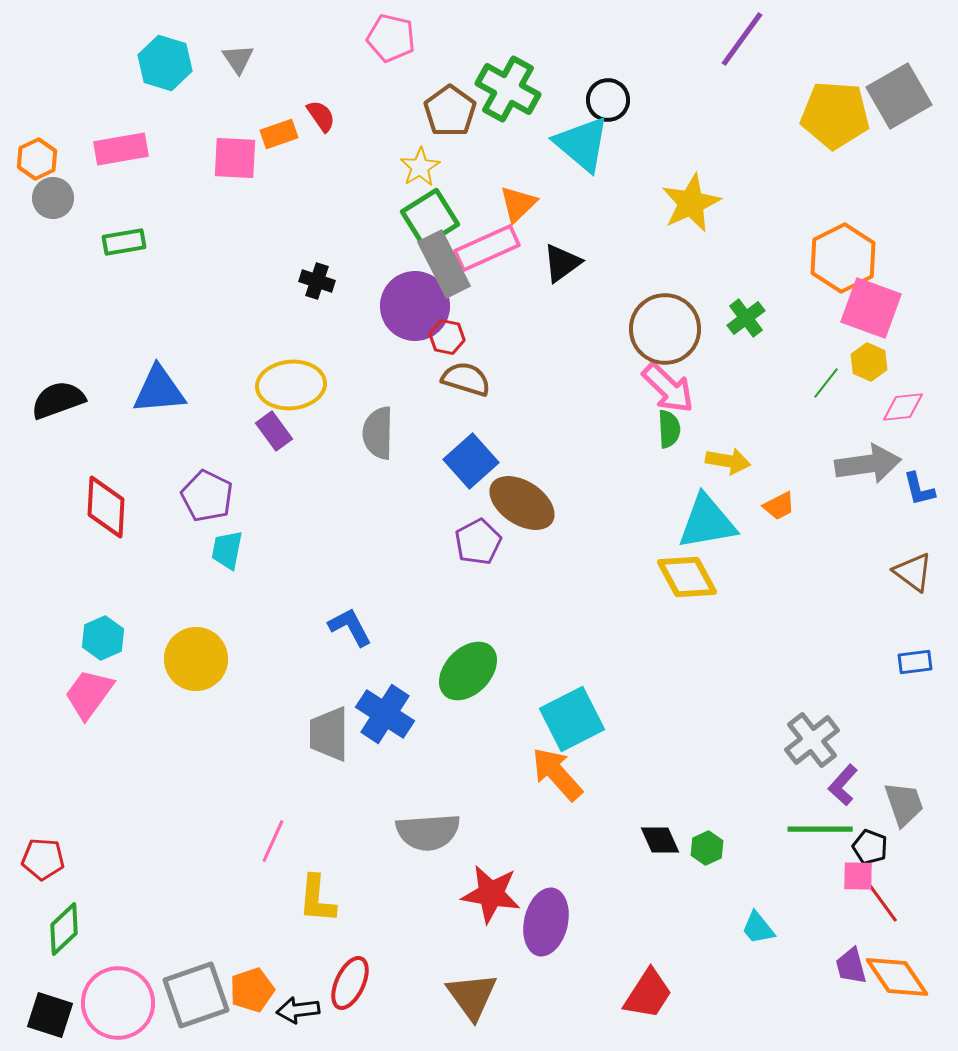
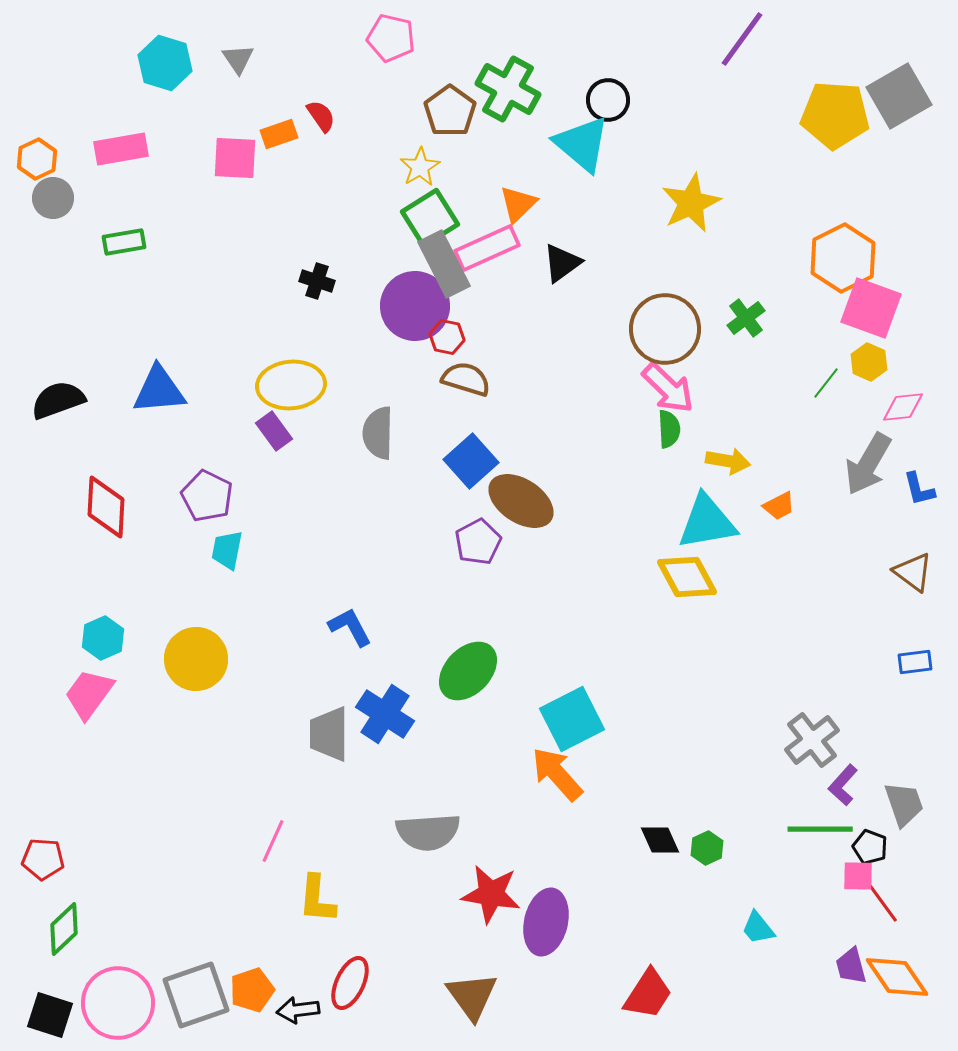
gray arrow at (868, 464): rotated 128 degrees clockwise
brown ellipse at (522, 503): moved 1 px left, 2 px up
